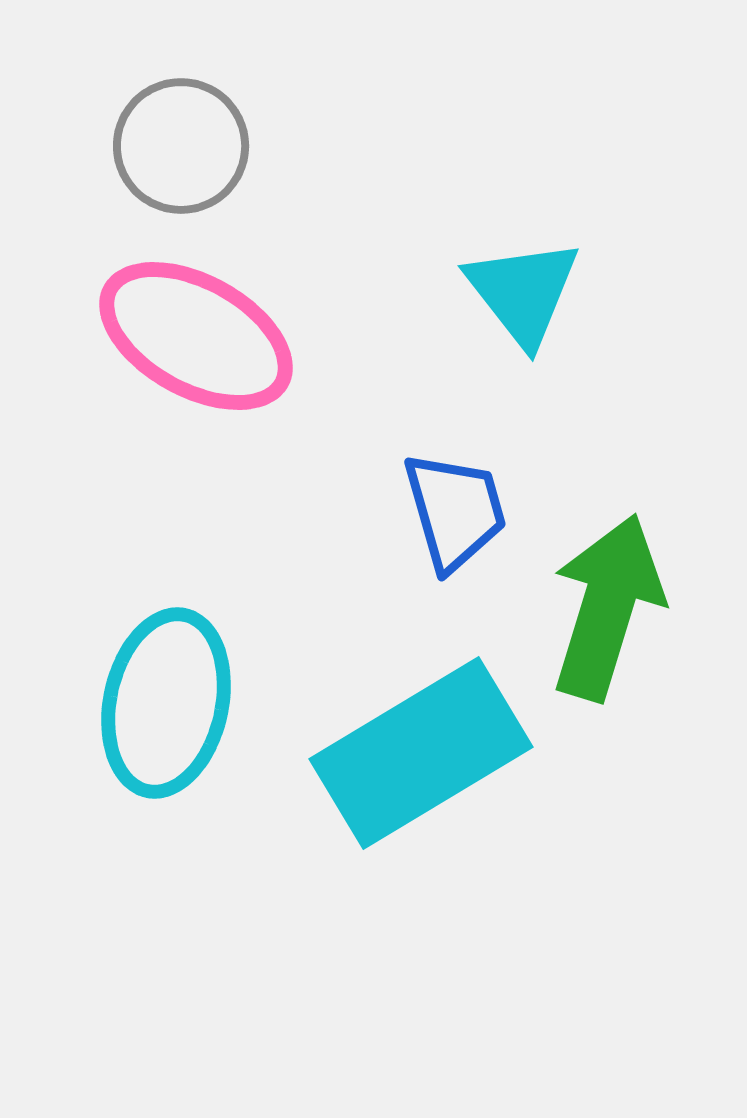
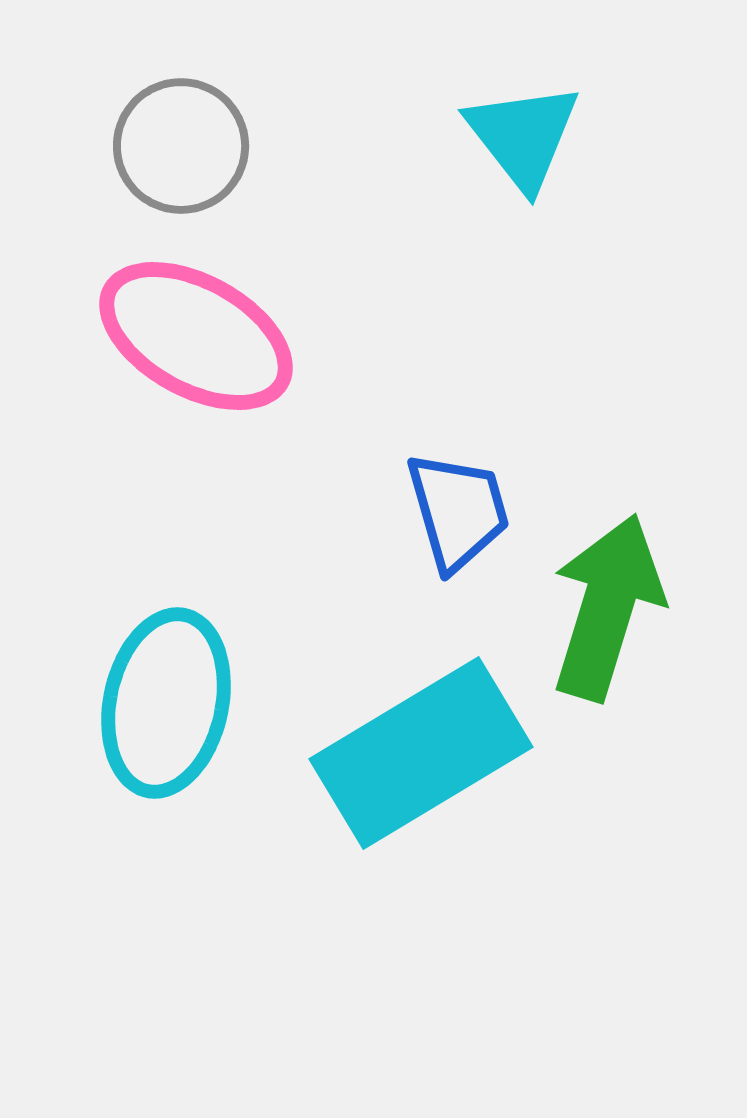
cyan triangle: moved 156 px up
blue trapezoid: moved 3 px right
